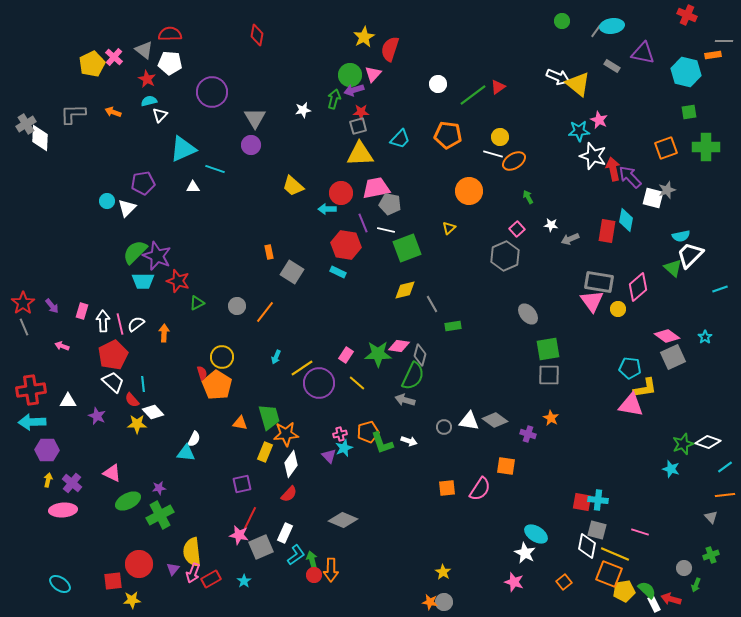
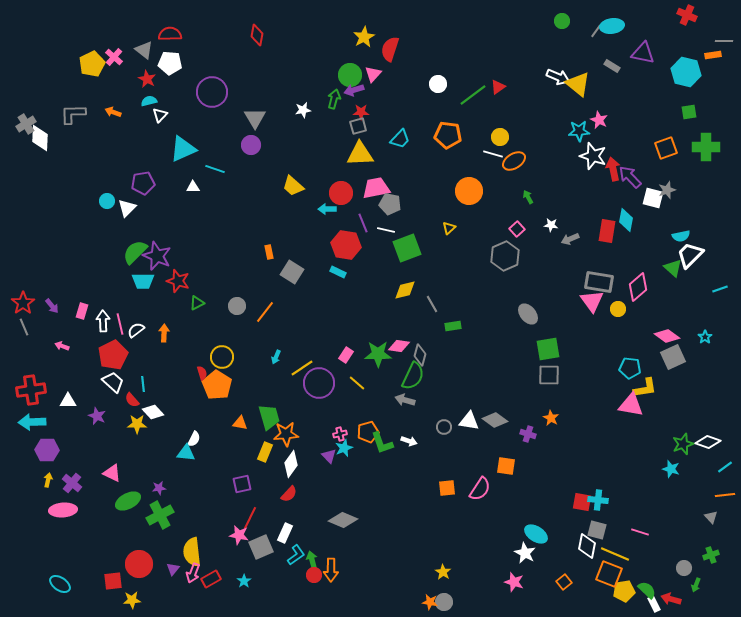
white semicircle at (136, 324): moved 6 px down
